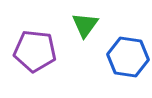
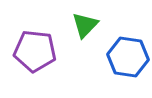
green triangle: rotated 8 degrees clockwise
